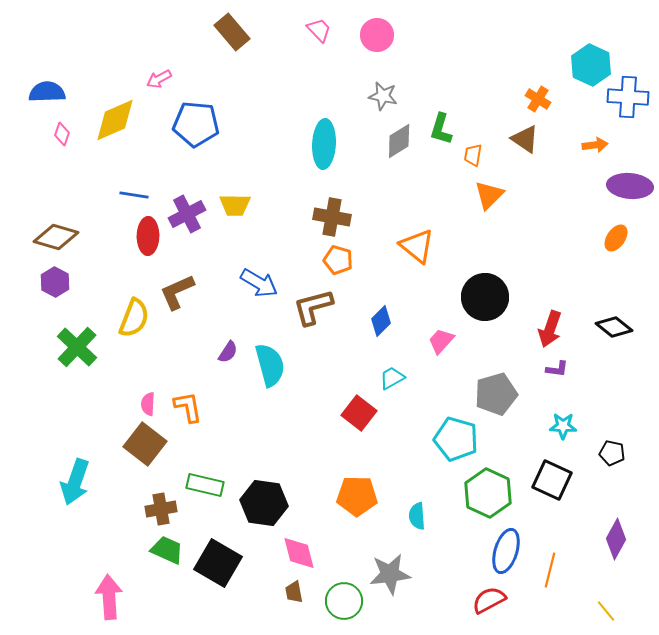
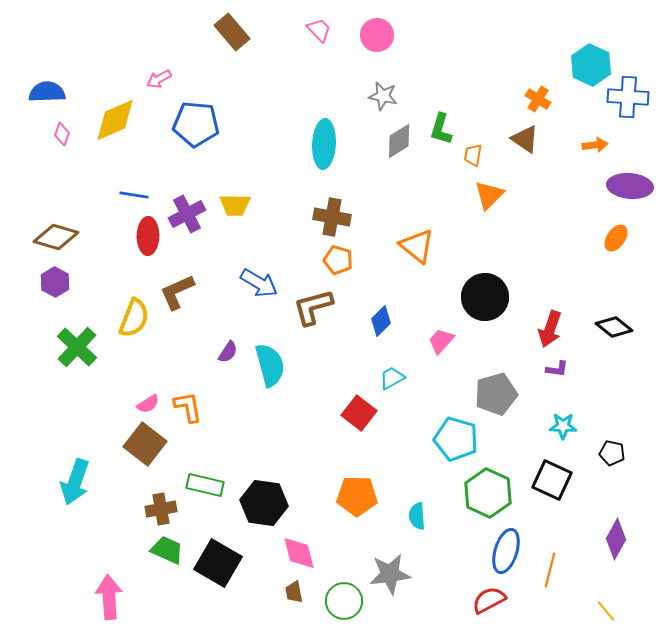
pink semicircle at (148, 404): rotated 125 degrees counterclockwise
